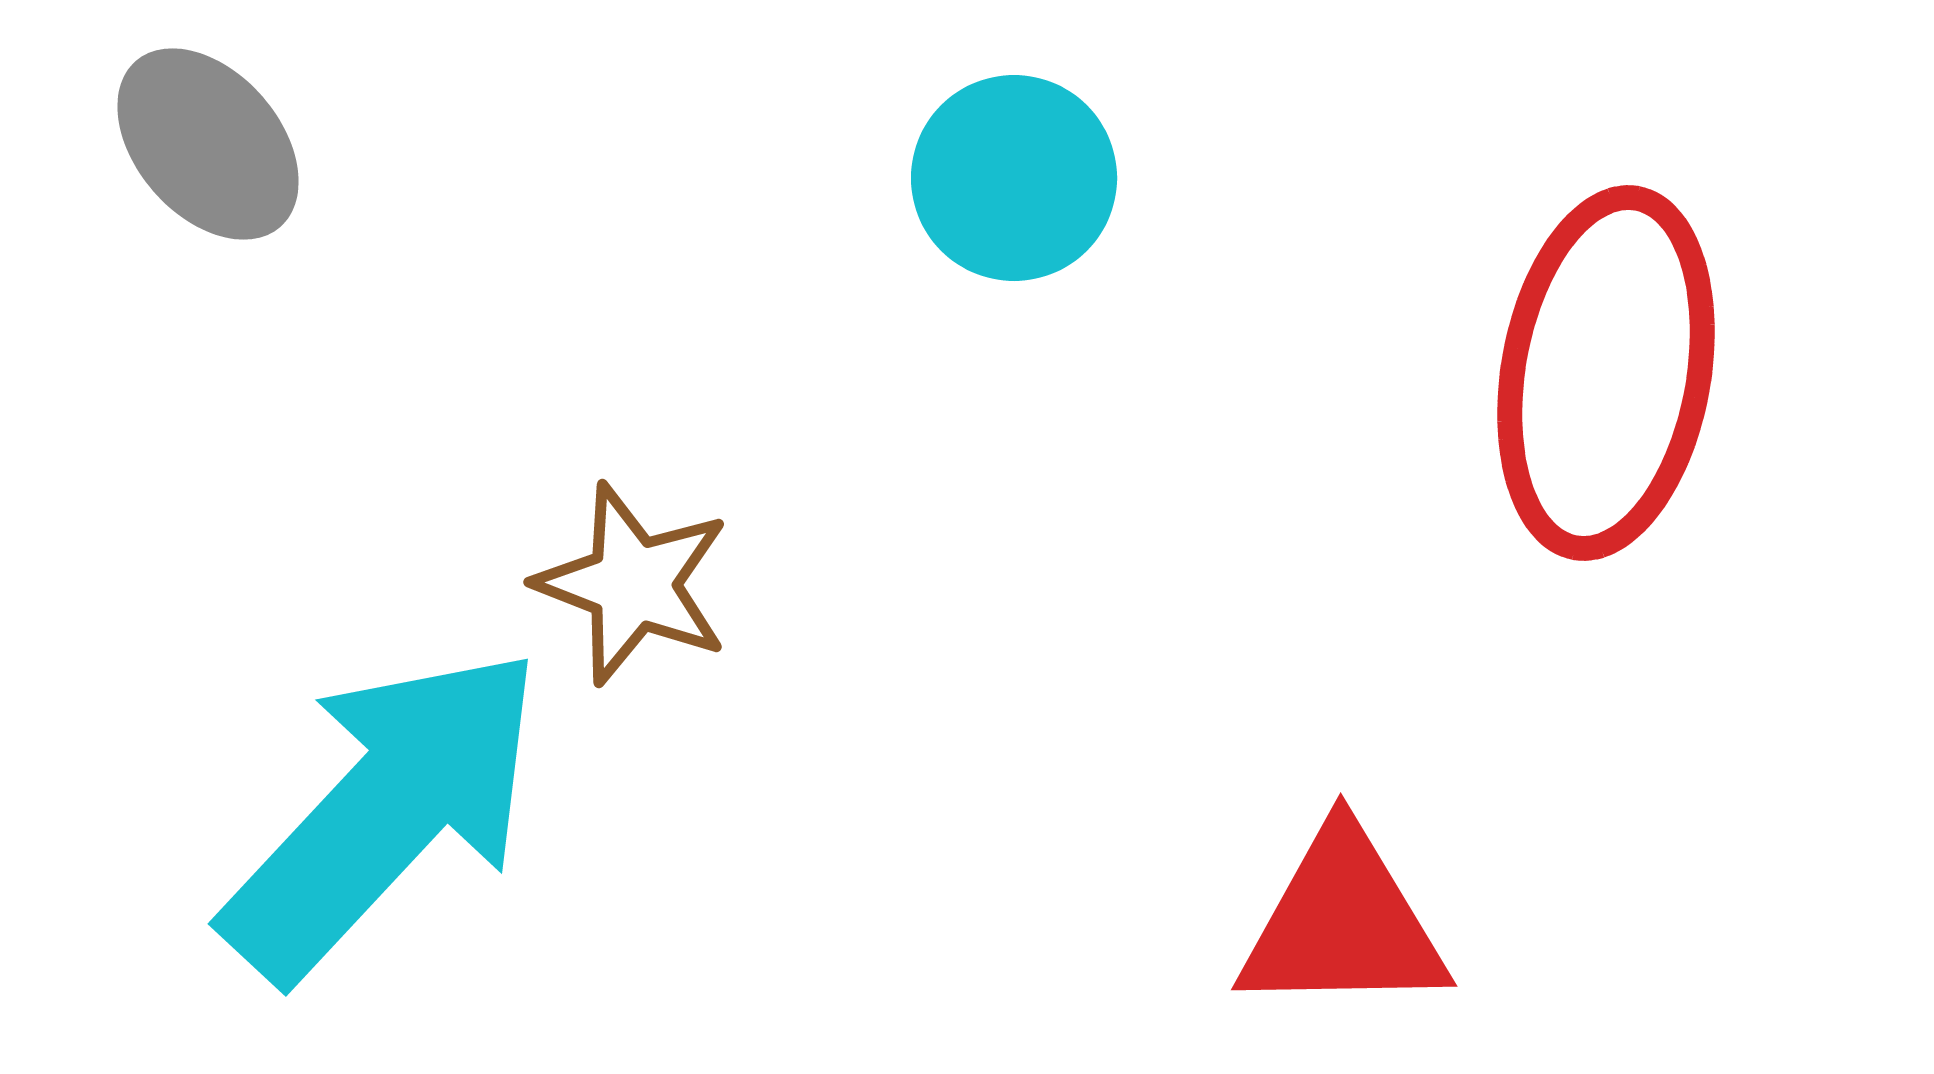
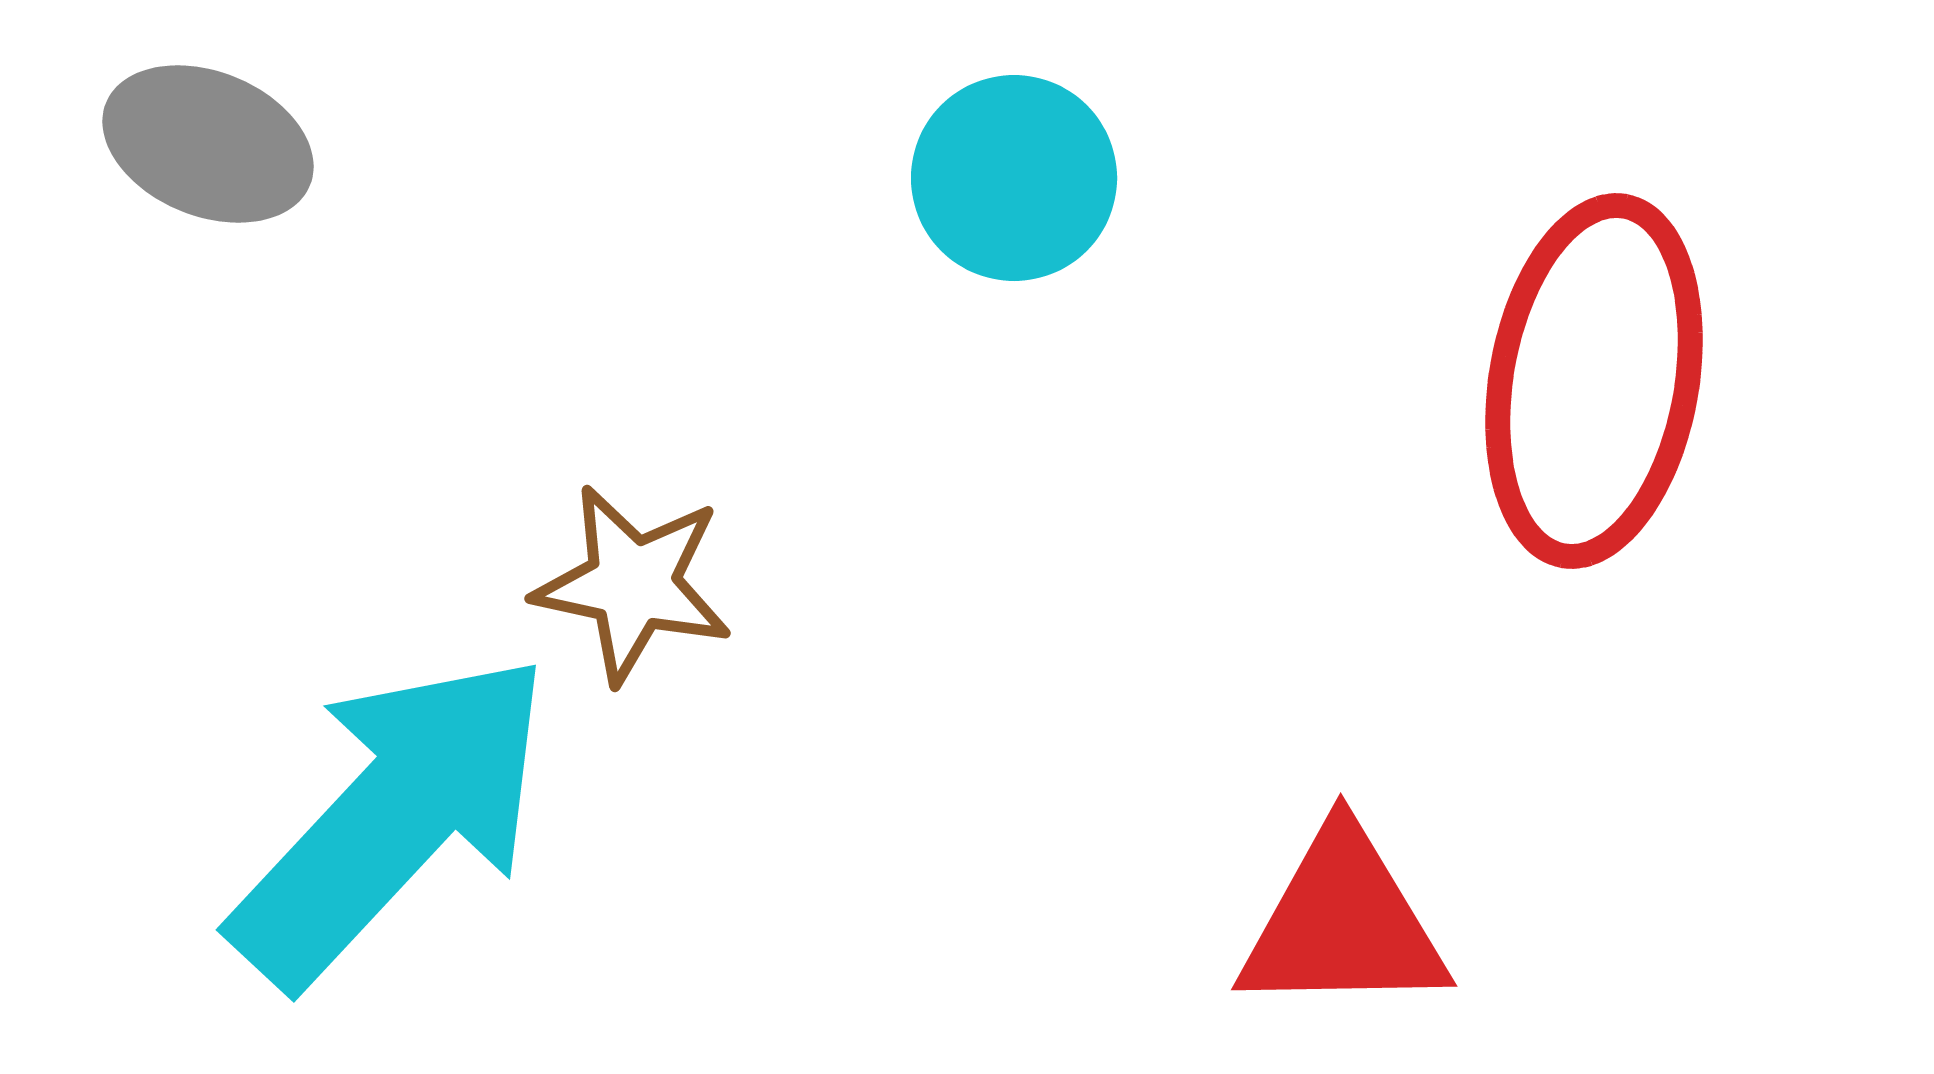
gray ellipse: rotated 27 degrees counterclockwise
red ellipse: moved 12 px left, 8 px down
brown star: rotated 9 degrees counterclockwise
cyan arrow: moved 8 px right, 6 px down
